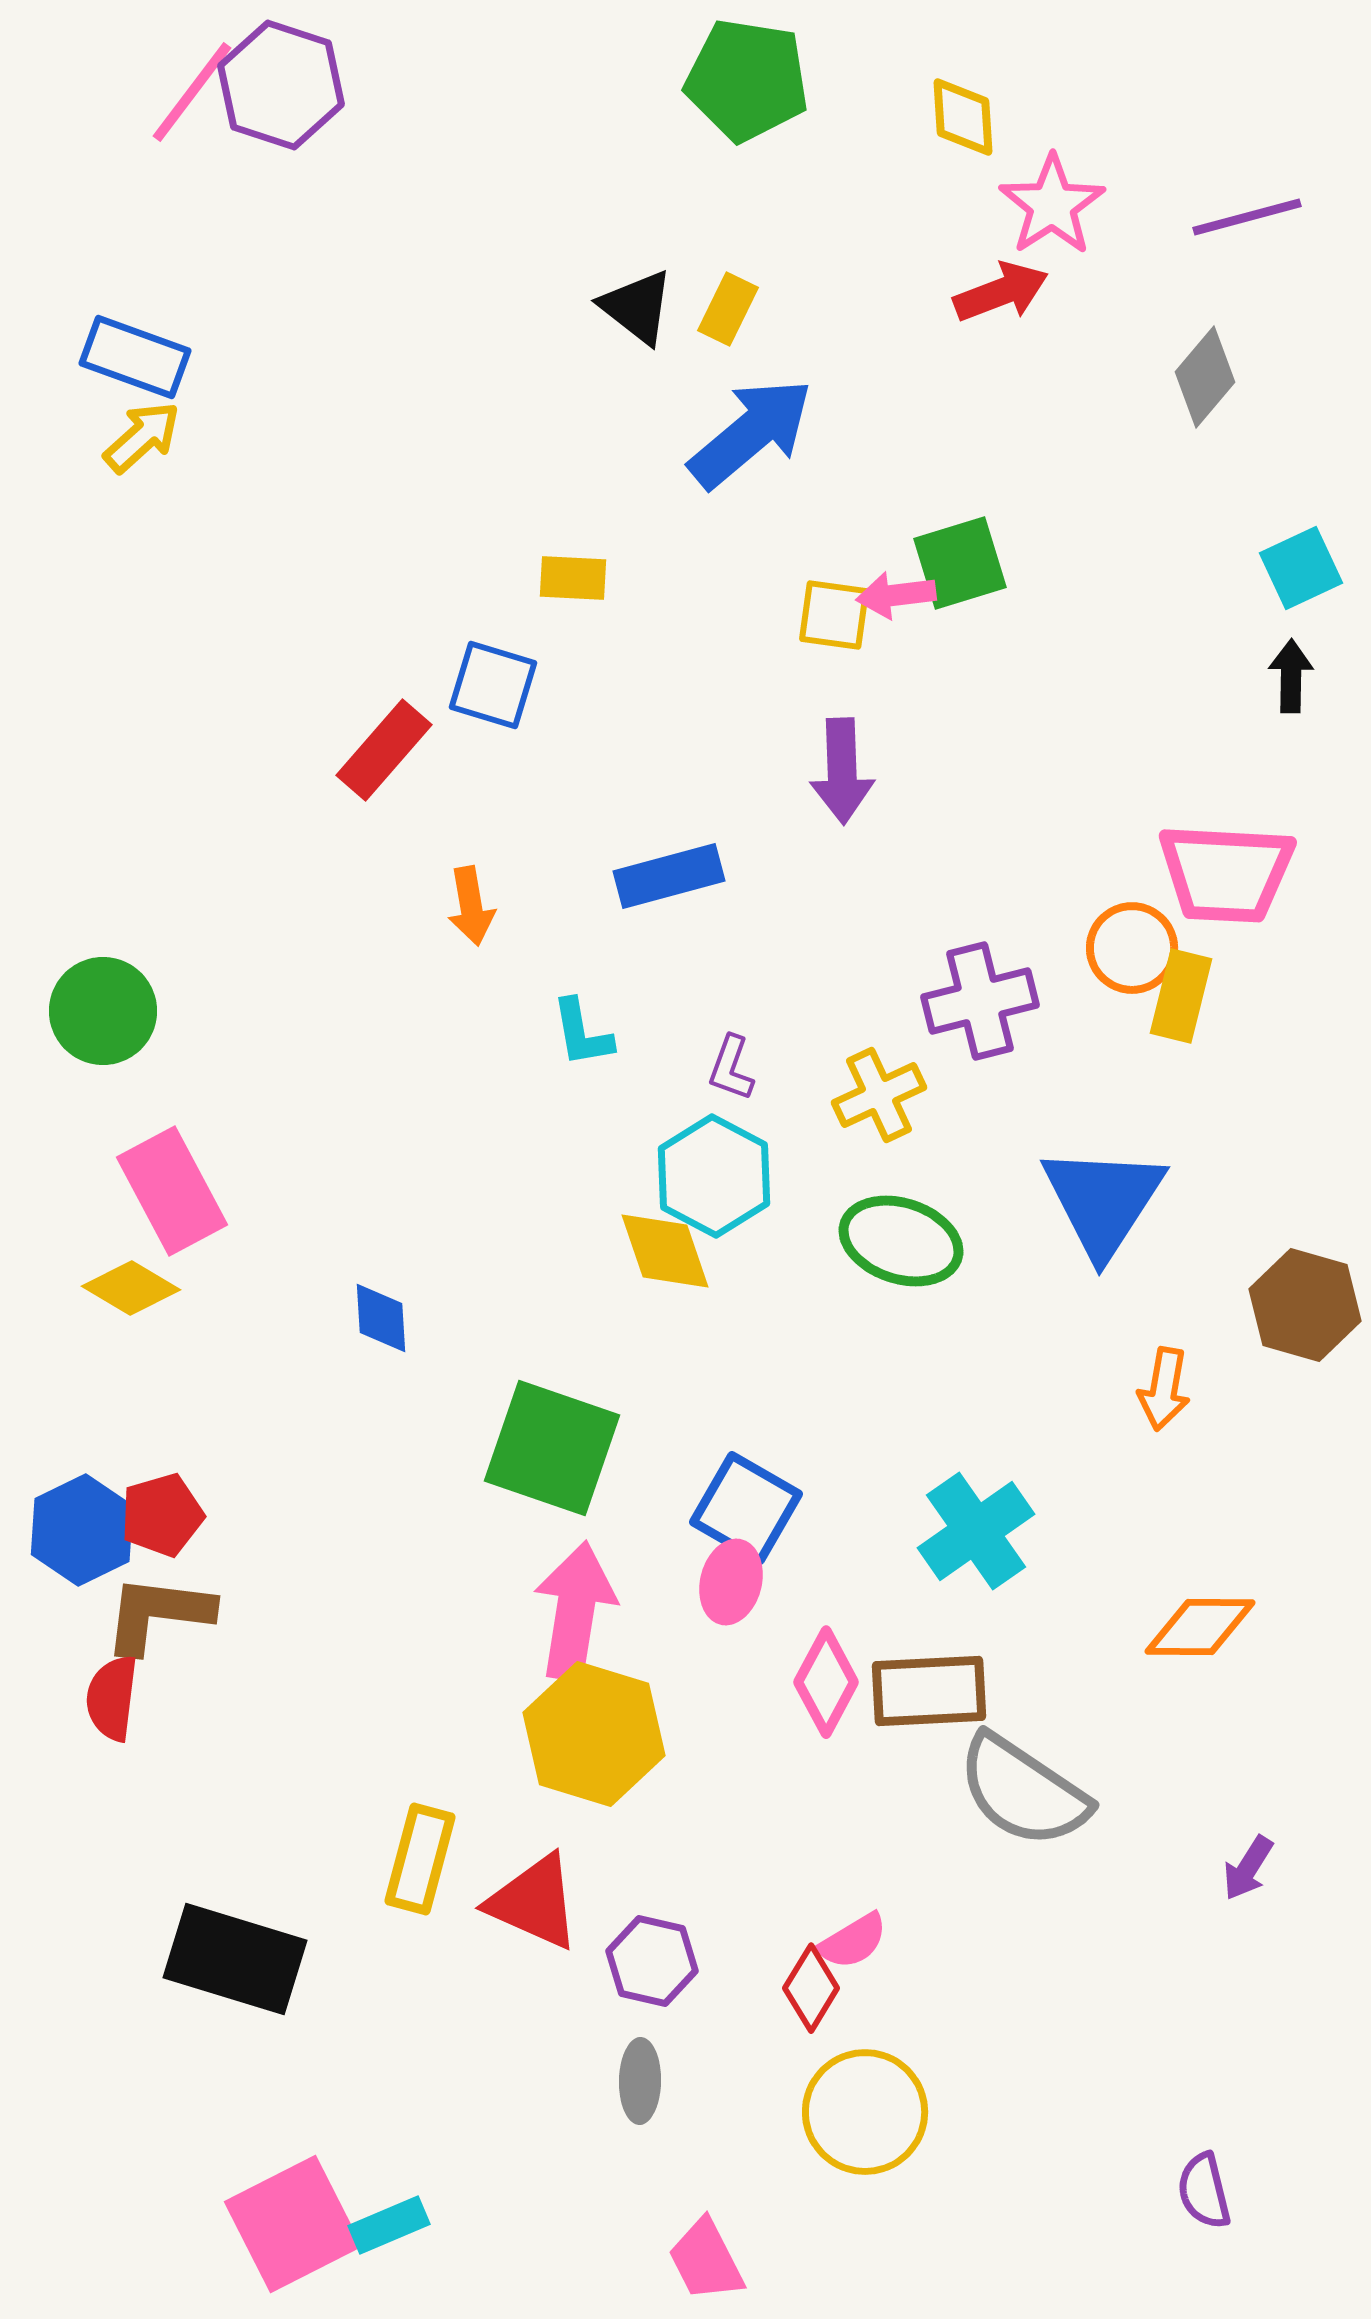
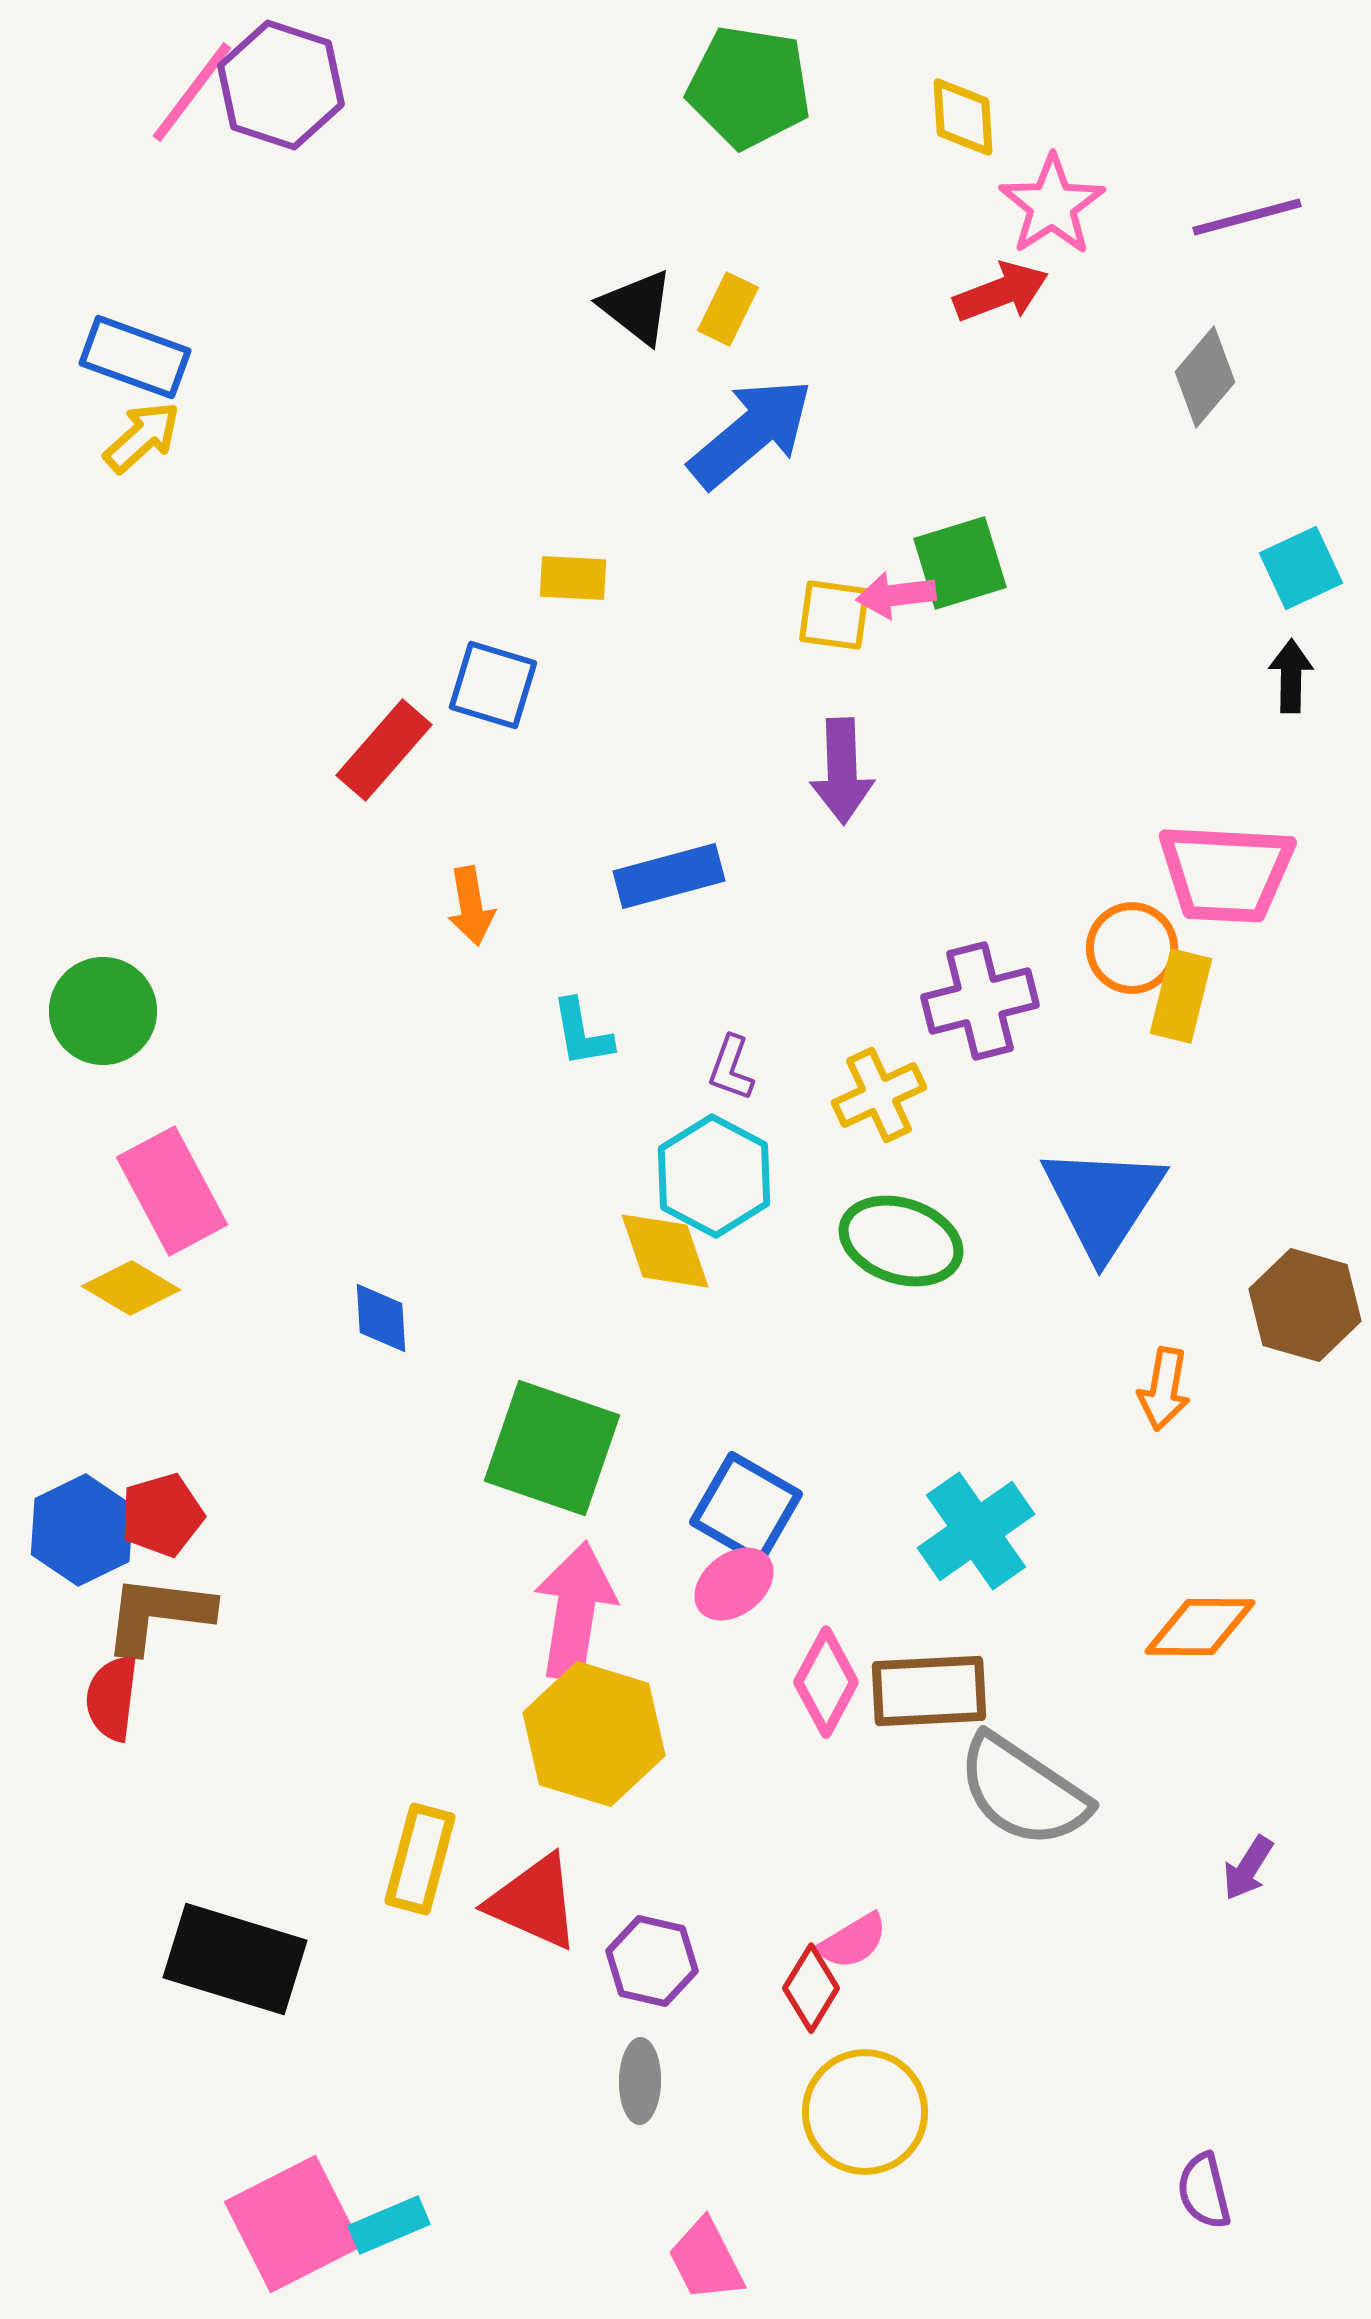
green pentagon at (747, 80): moved 2 px right, 7 px down
pink ellipse at (731, 1582): moved 3 px right, 2 px down; rotated 38 degrees clockwise
